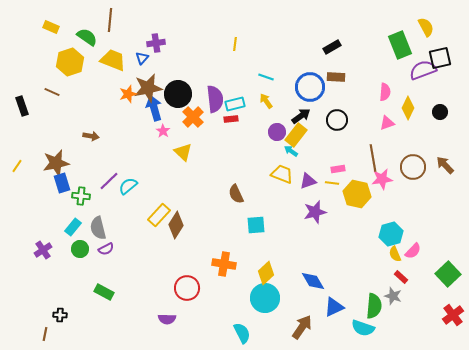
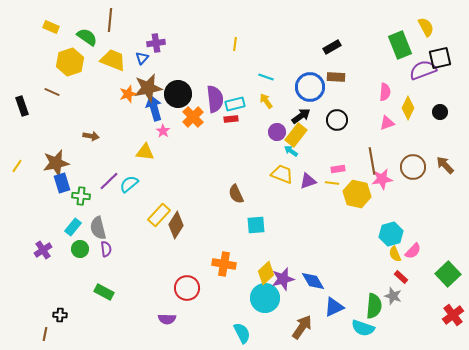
yellow triangle at (183, 152): moved 38 px left; rotated 36 degrees counterclockwise
brown line at (373, 158): moved 1 px left, 3 px down
cyan semicircle at (128, 186): moved 1 px right, 2 px up
purple star at (315, 212): moved 32 px left, 67 px down
purple semicircle at (106, 249): rotated 70 degrees counterclockwise
